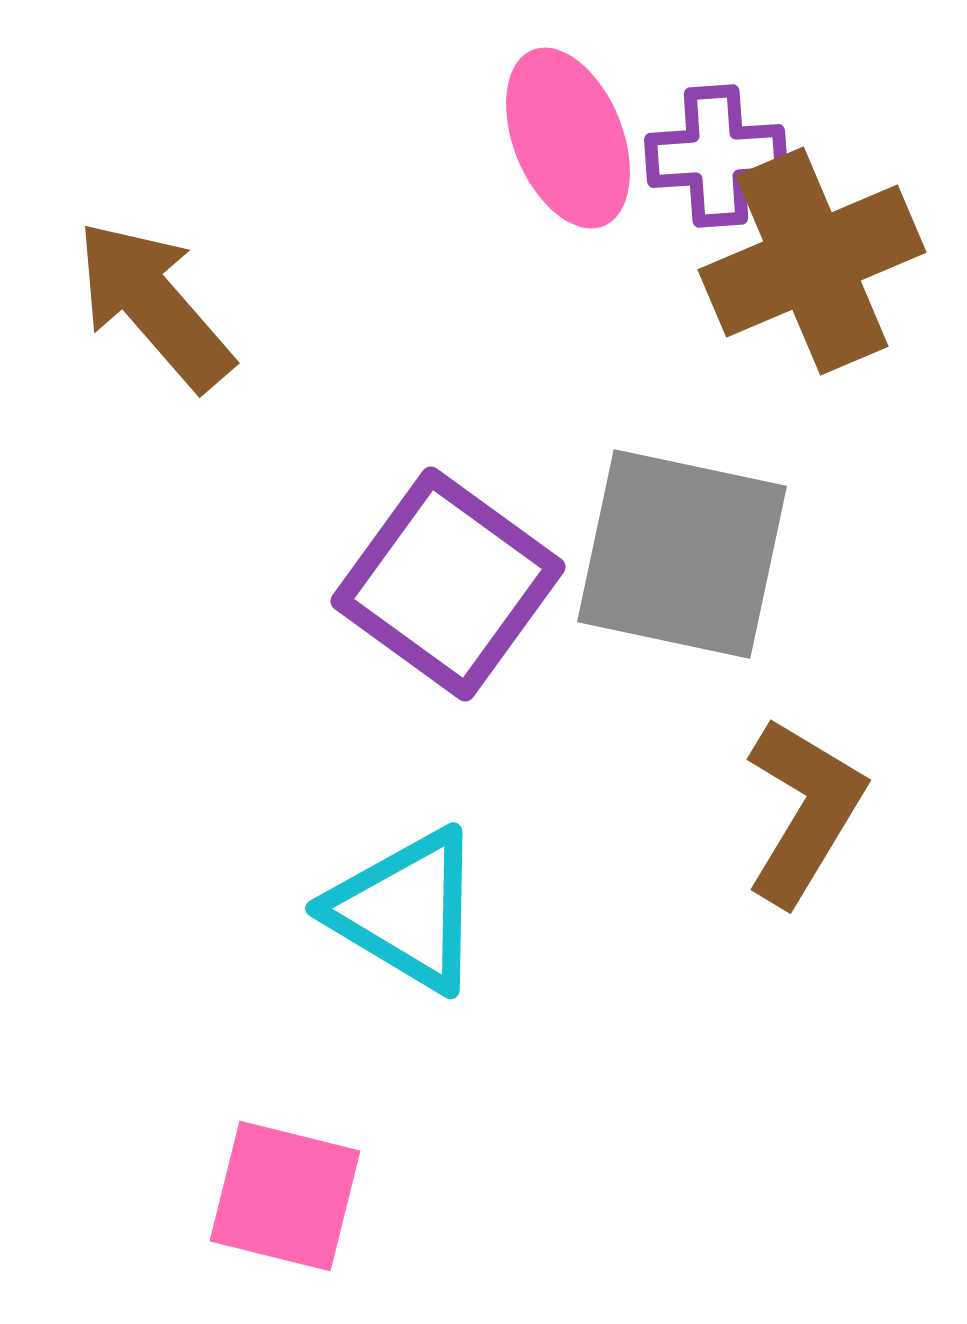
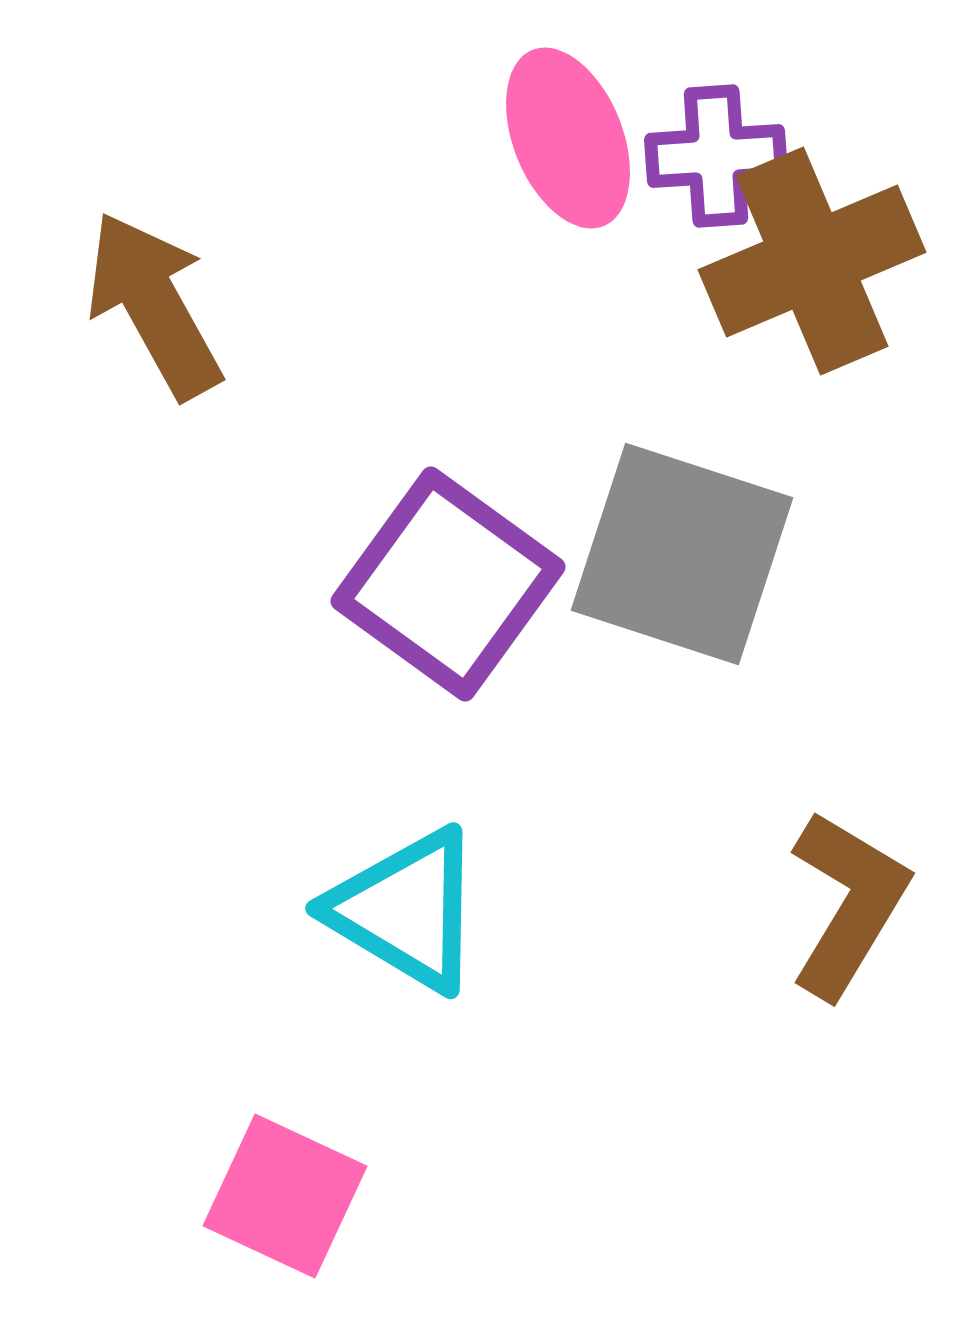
brown arrow: rotated 12 degrees clockwise
gray square: rotated 6 degrees clockwise
brown L-shape: moved 44 px right, 93 px down
pink square: rotated 11 degrees clockwise
